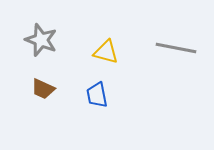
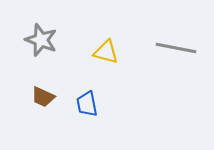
brown trapezoid: moved 8 px down
blue trapezoid: moved 10 px left, 9 px down
